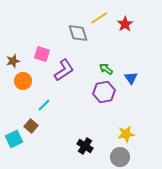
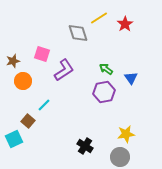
brown square: moved 3 px left, 5 px up
